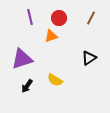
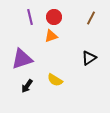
red circle: moved 5 px left, 1 px up
